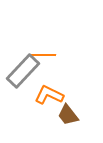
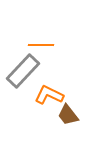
orange line: moved 2 px left, 10 px up
